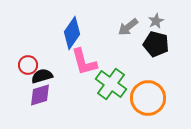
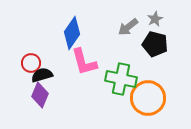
gray star: moved 1 px left, 2 px up
black pentagon: moved 1 px left
red circle: moved 3 px right, 2 px up
black semicircle: moved 1 px up
green cross: moved 10 px right, 5 px up; rotated 24 degrees counterclockwise
purple diamond: rotated 50 degrees counterclockwise
